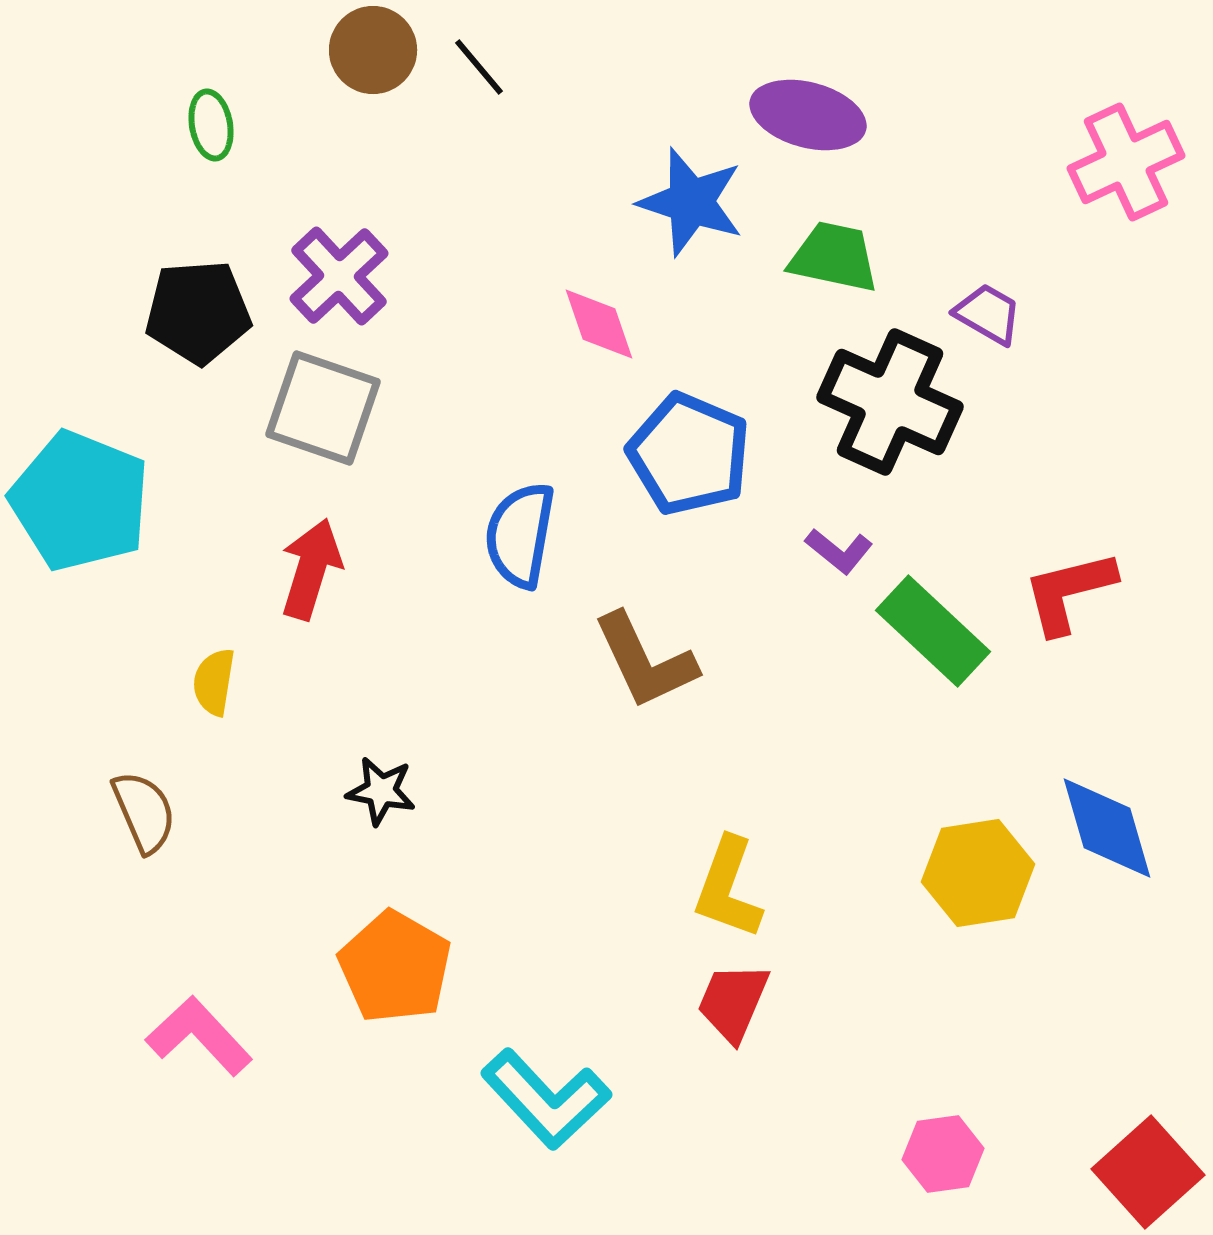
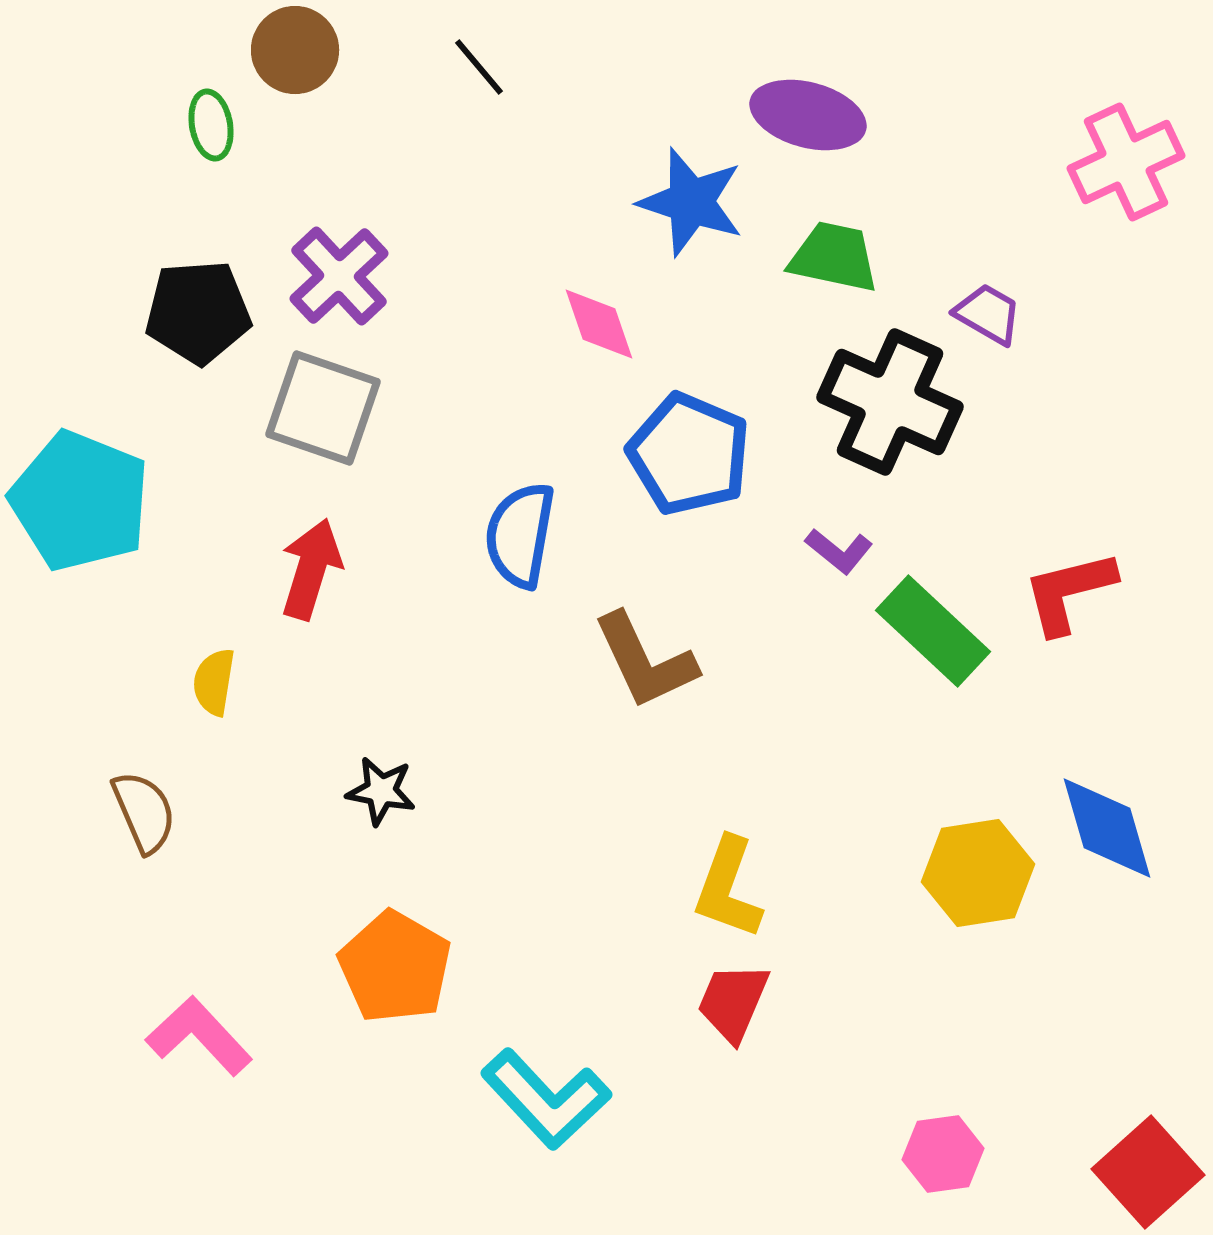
brown circle: moved 78 px left
